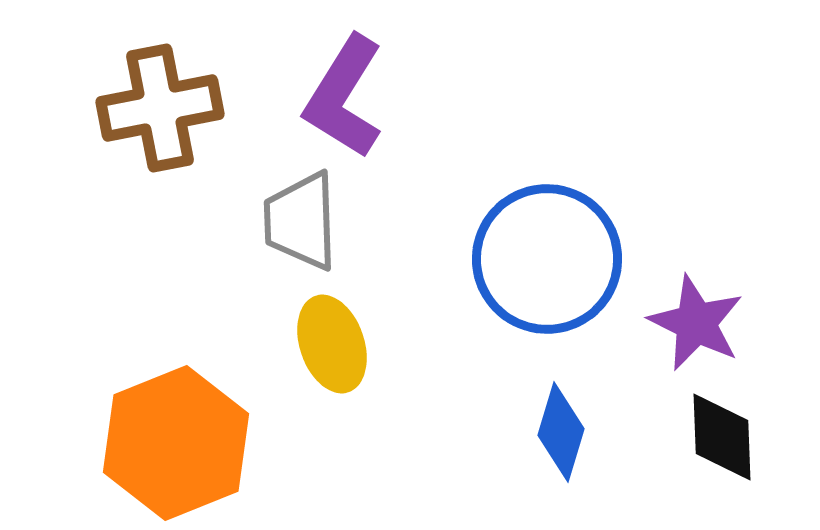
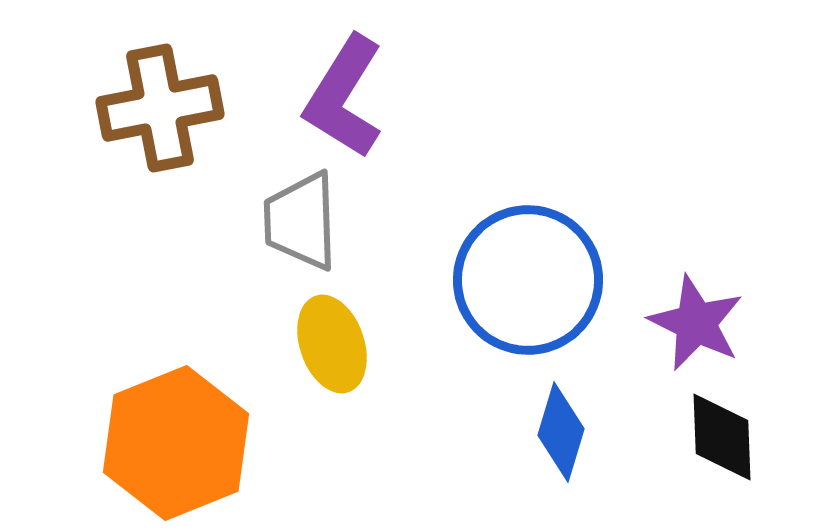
blue circle: moved 19 px left, 21 px down
